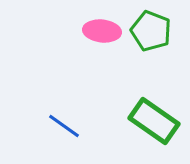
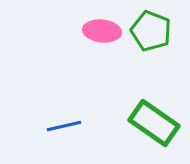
green rectangle: moved 2 px down
blue line: rotated 48 degrees counterclockwise
